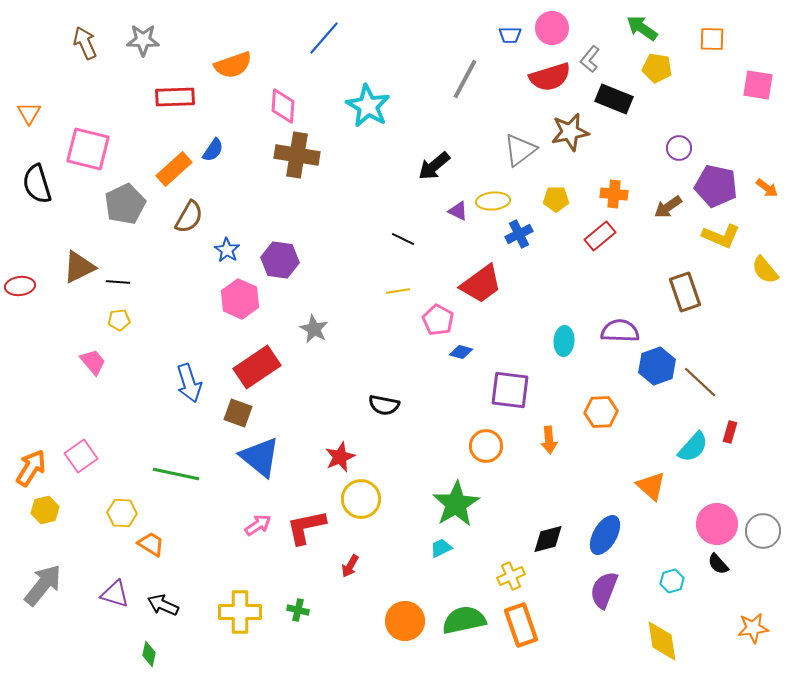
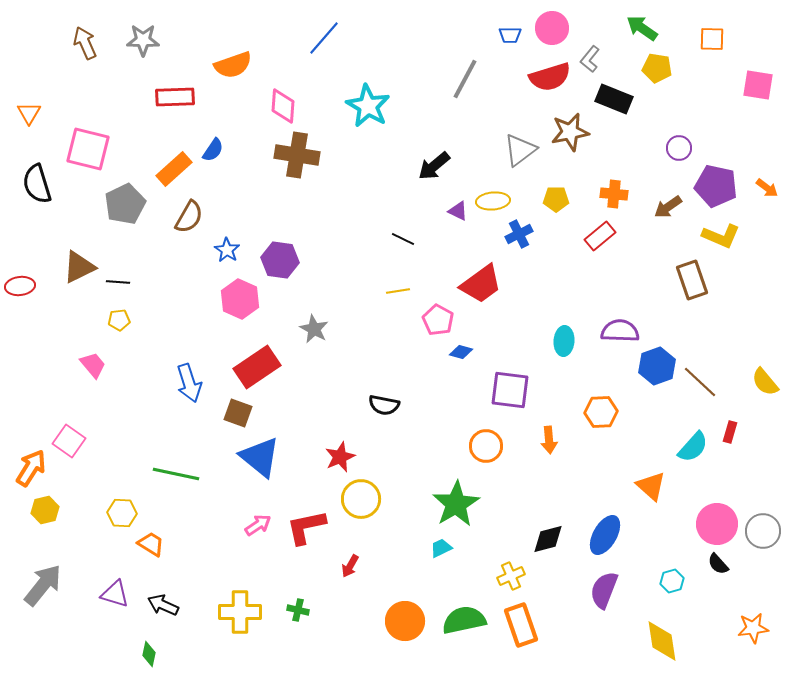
yellow semicircle at (765, 270): moved 112 px down
brown rectangle at (685, 292): moved 7 px right, 12 px up
pink trapezoid at (93, 362): moved 3 px down
pink square at (81, 456): moved 12 px left, 15 px up; rotated 20 degrees counterclockwise
